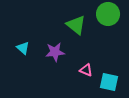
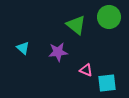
green circle: moved 1 px right, 3 px down
purple star: moved 3 px right
cyan square: moved 2 px left, 1 px down; rotated 18 degrees counterclockwise
